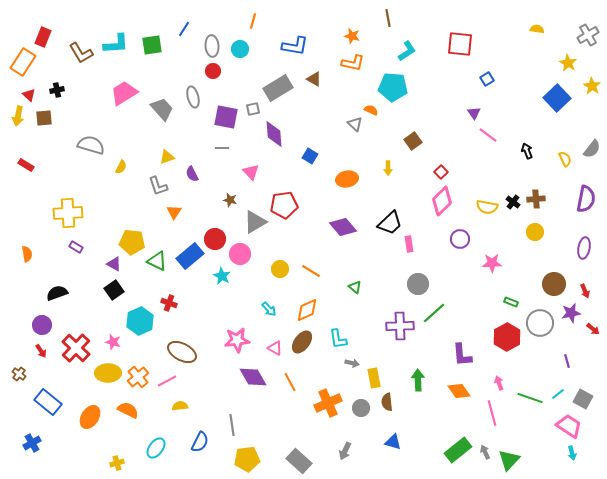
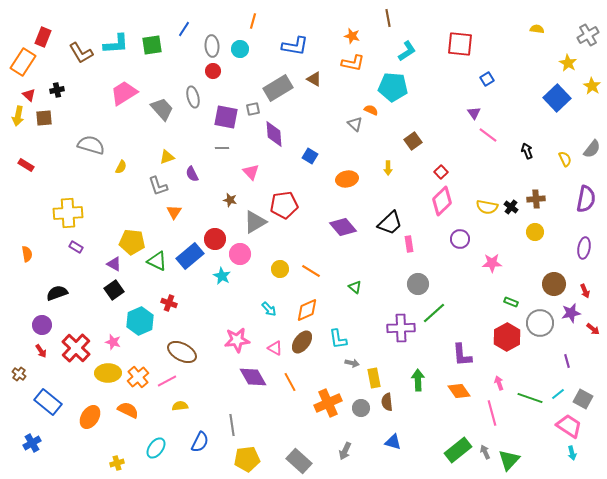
black cross at (513, 202): moved 2 px left, 5 px down
purple cross at (400, 326): moved 1 px right, 2 px down
